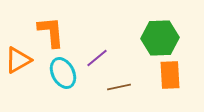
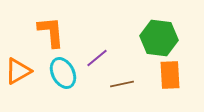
green hexagon: moved 1 px left; rotated 9 degrees clockwise
orange triangle: moved 11 px down
brown line: moved 3 px right, 3 px up
